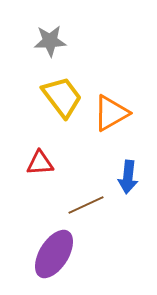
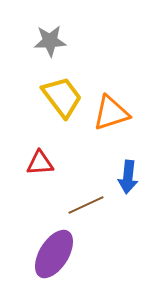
orange triangle: rotated 12 degrees clockwise
